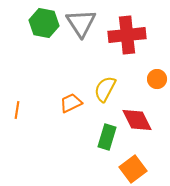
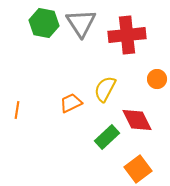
green rectangle: rotated 30 degrees clockwise
orange square: moved 5 px right
